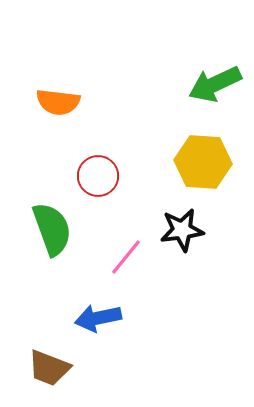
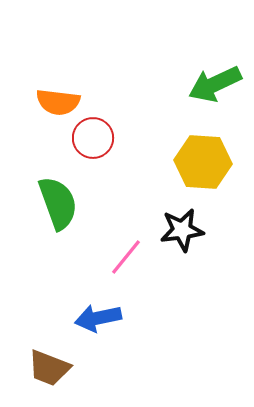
red circle: moved 5 px left, 38 px up
green semicircle: moved 6 px right, 26 px up
